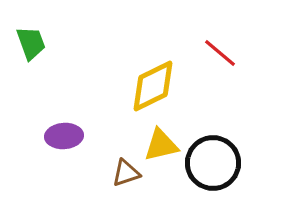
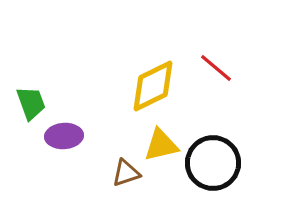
green trapezoid: moved 60 px down
red line: moved 4 px left, 15 px down
